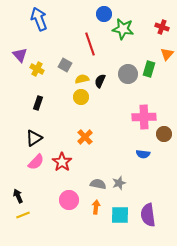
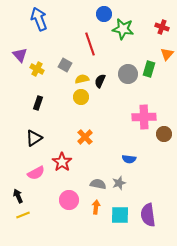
blue semicircle: moved 14 px left, 5 px down
pink semicircle: moved 11 px down; rotated 18 degrees clockwise
